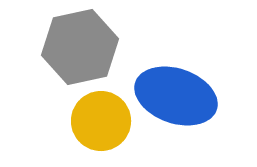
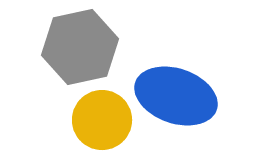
yellow circle: moved 1 px right, 1 px up
